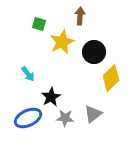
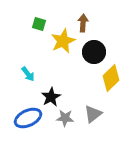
brown arrow: moved 3 px right, 7 px down
yellow star: moved 1 px right, 1 px up
